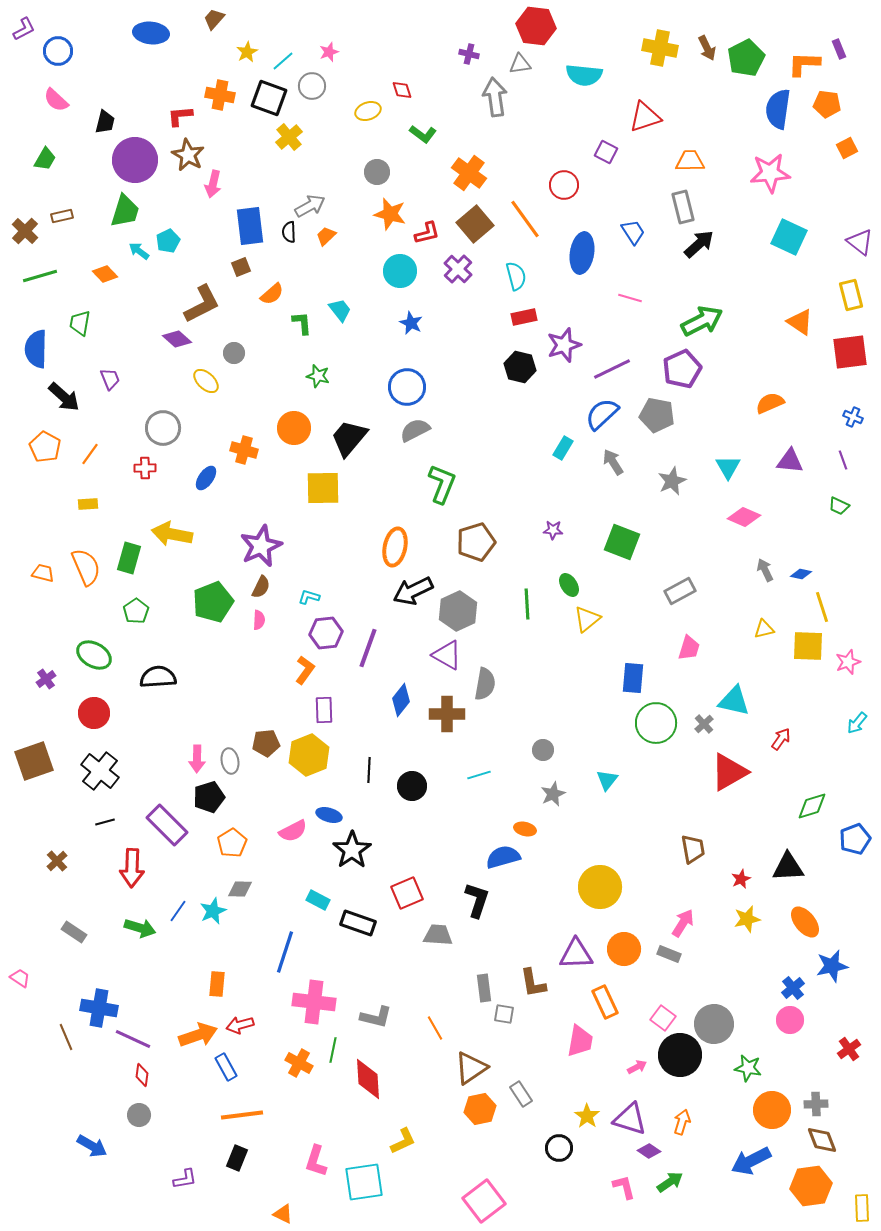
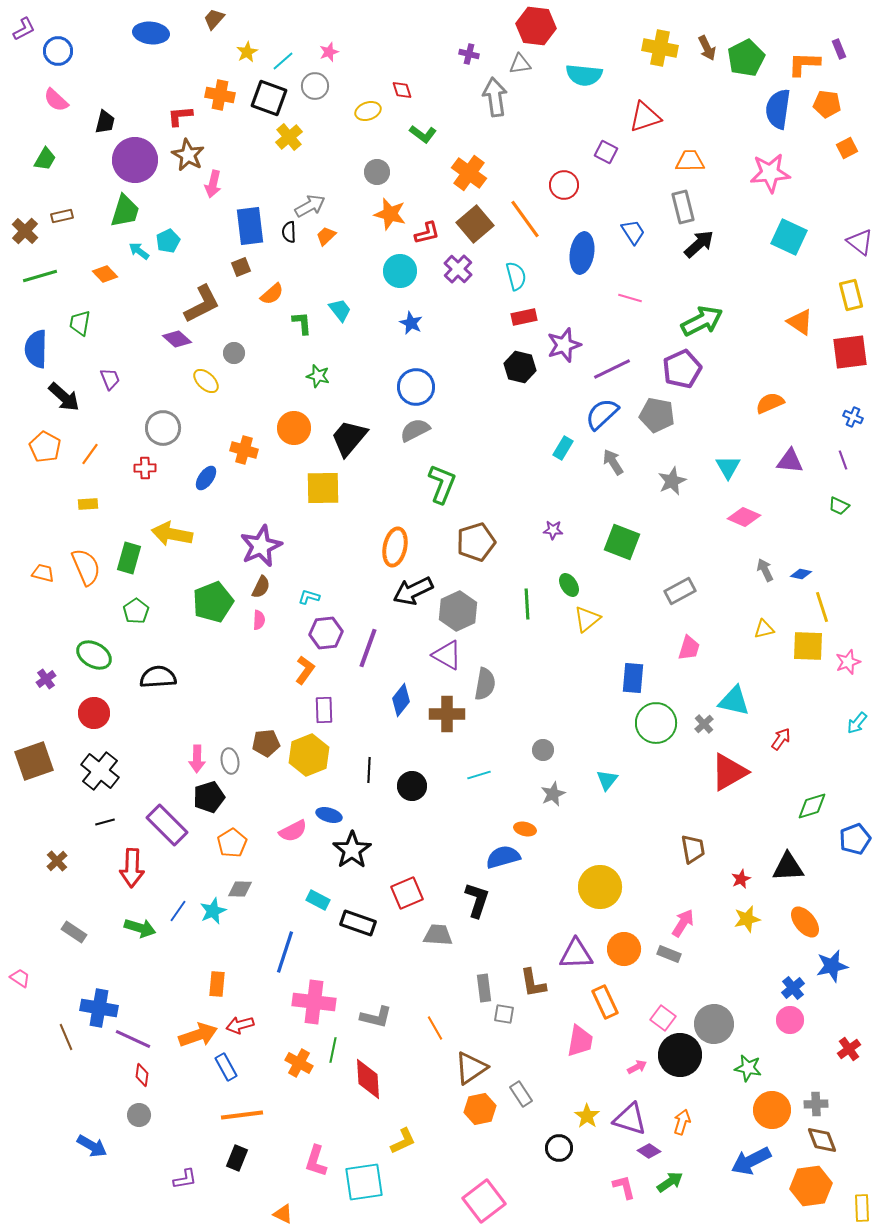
gray circle at (312, 86): moved 3 px right
blue circle at (407, 387): moved 9 px right
